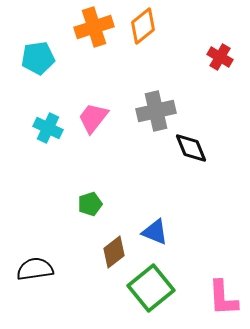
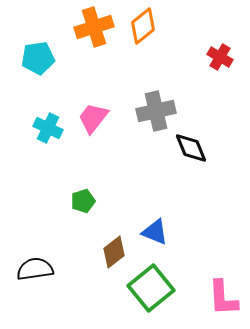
green pentagon: moved 7 px left, 3 px up
